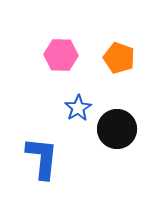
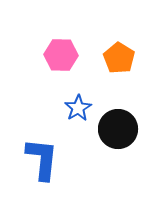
orange pentagon: rotated 12 degrees clockwise
black circle: moved 1 px right
blue L-shape: moved 1 px down
